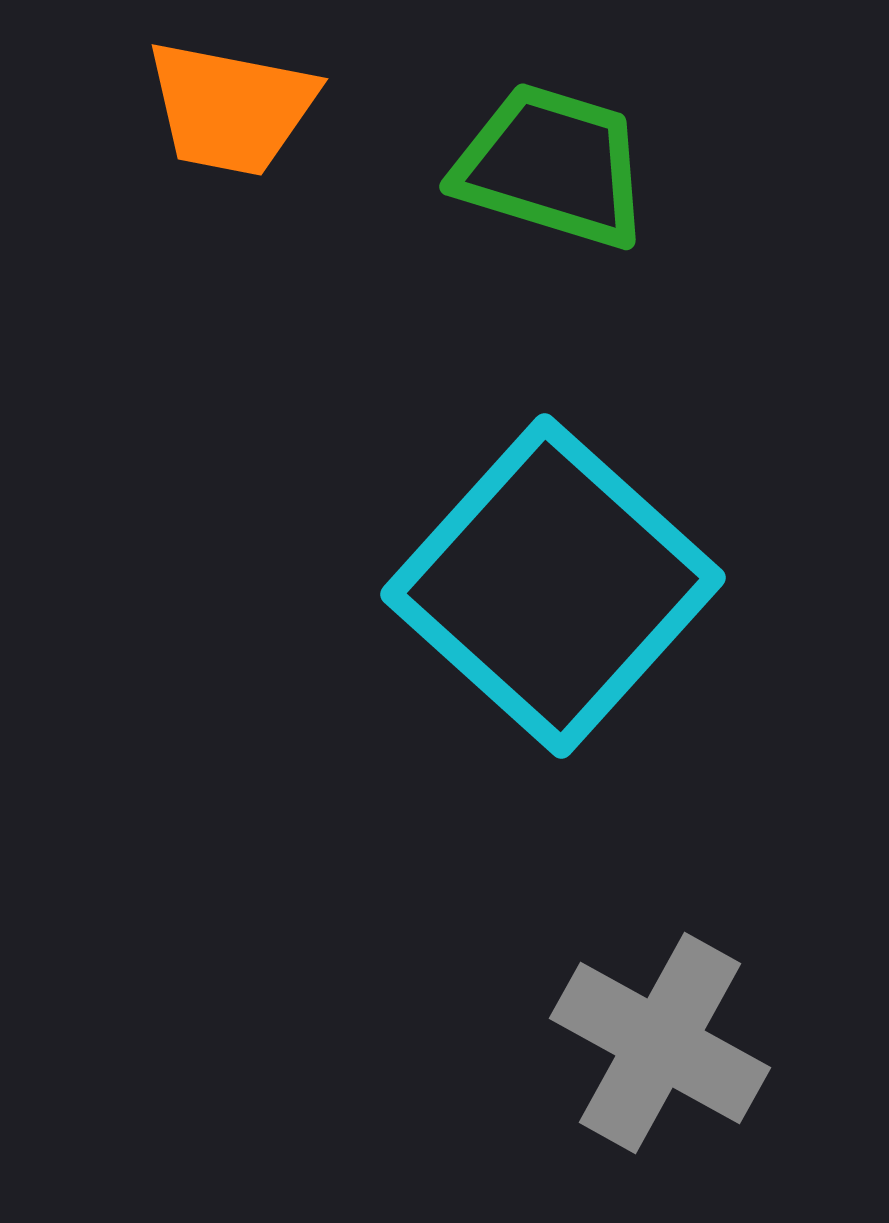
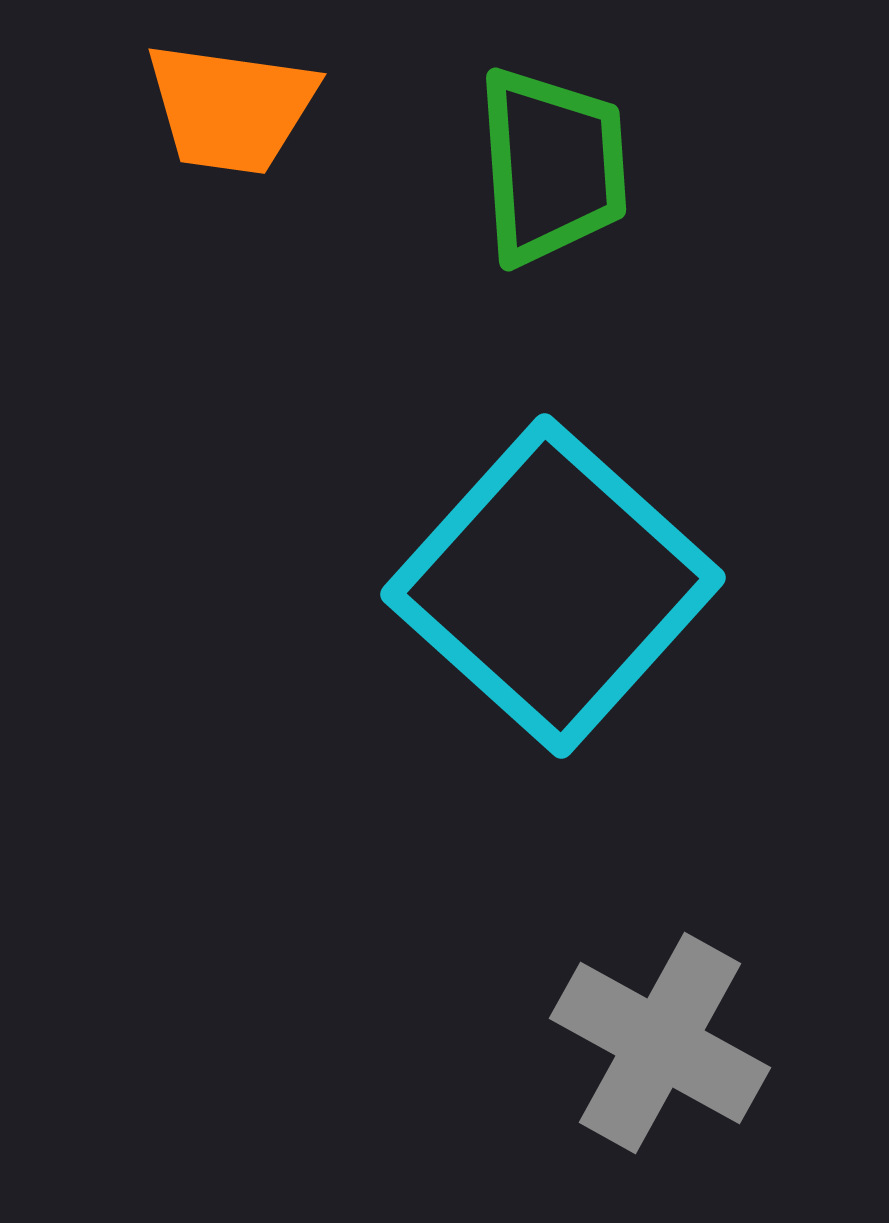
orange trapezoid: rotated 3 degrees counterclockwise
green trapezoid: rotated 69 degrees clockwise
